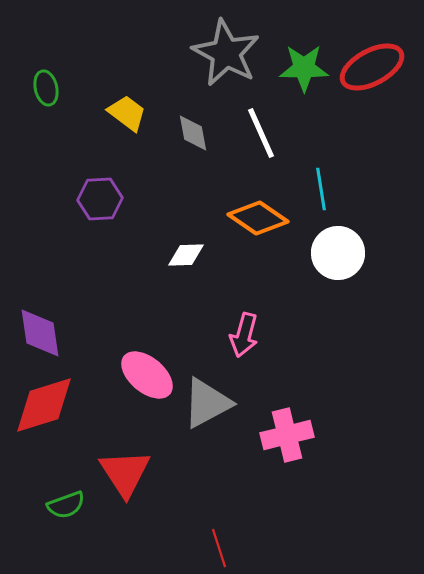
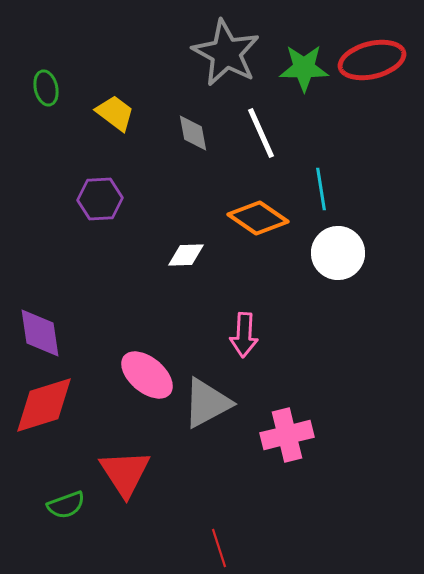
red ellipse: moved 7 px up; rotated 14 degrees clockwise
yellow trapezoid: moved 12 px left
pink arrow: rotated 12 degrees counterclockwise
